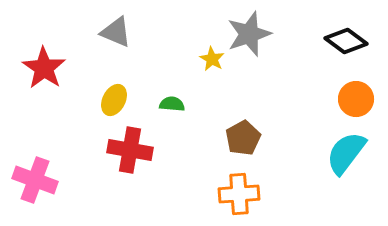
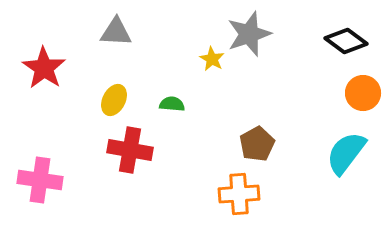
gray triangle: rotated 20 degrees counterclockwise
orange circle: moved 7 px right, 6 px up
brown pentagon: moved 14 px right, 6 px down
pink cross: moved 5 px right; rotated 12 degrees counterclockwise
